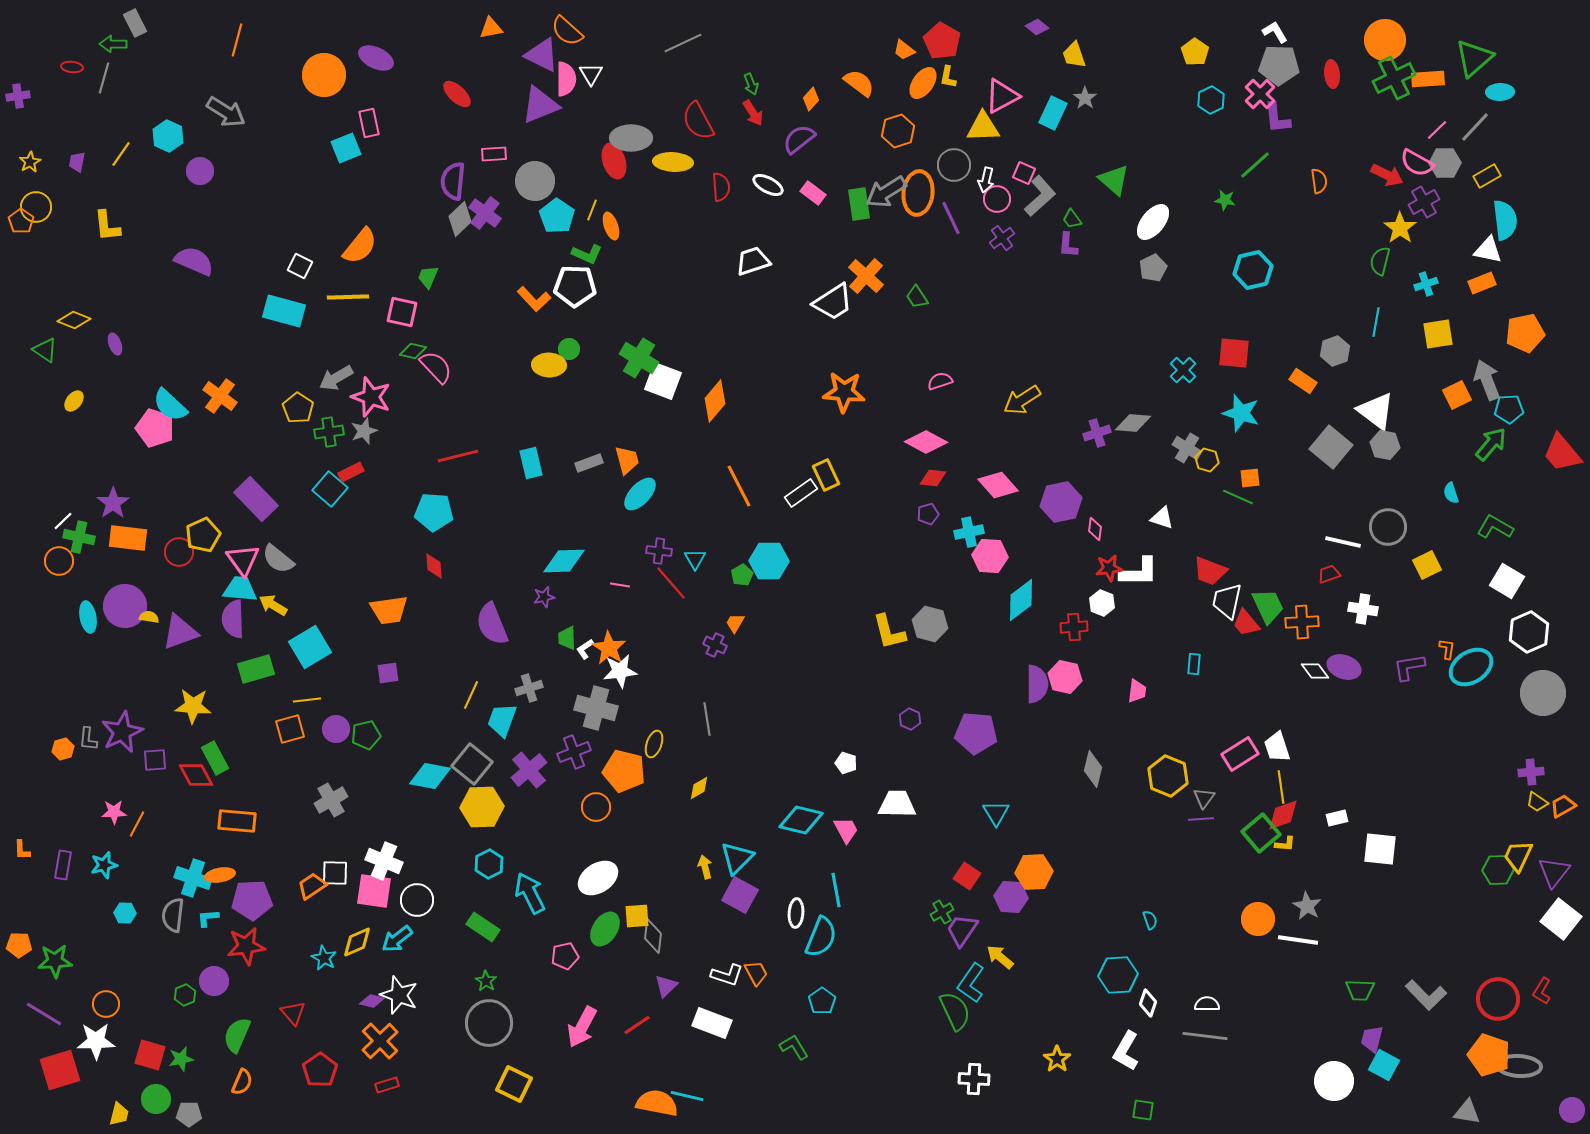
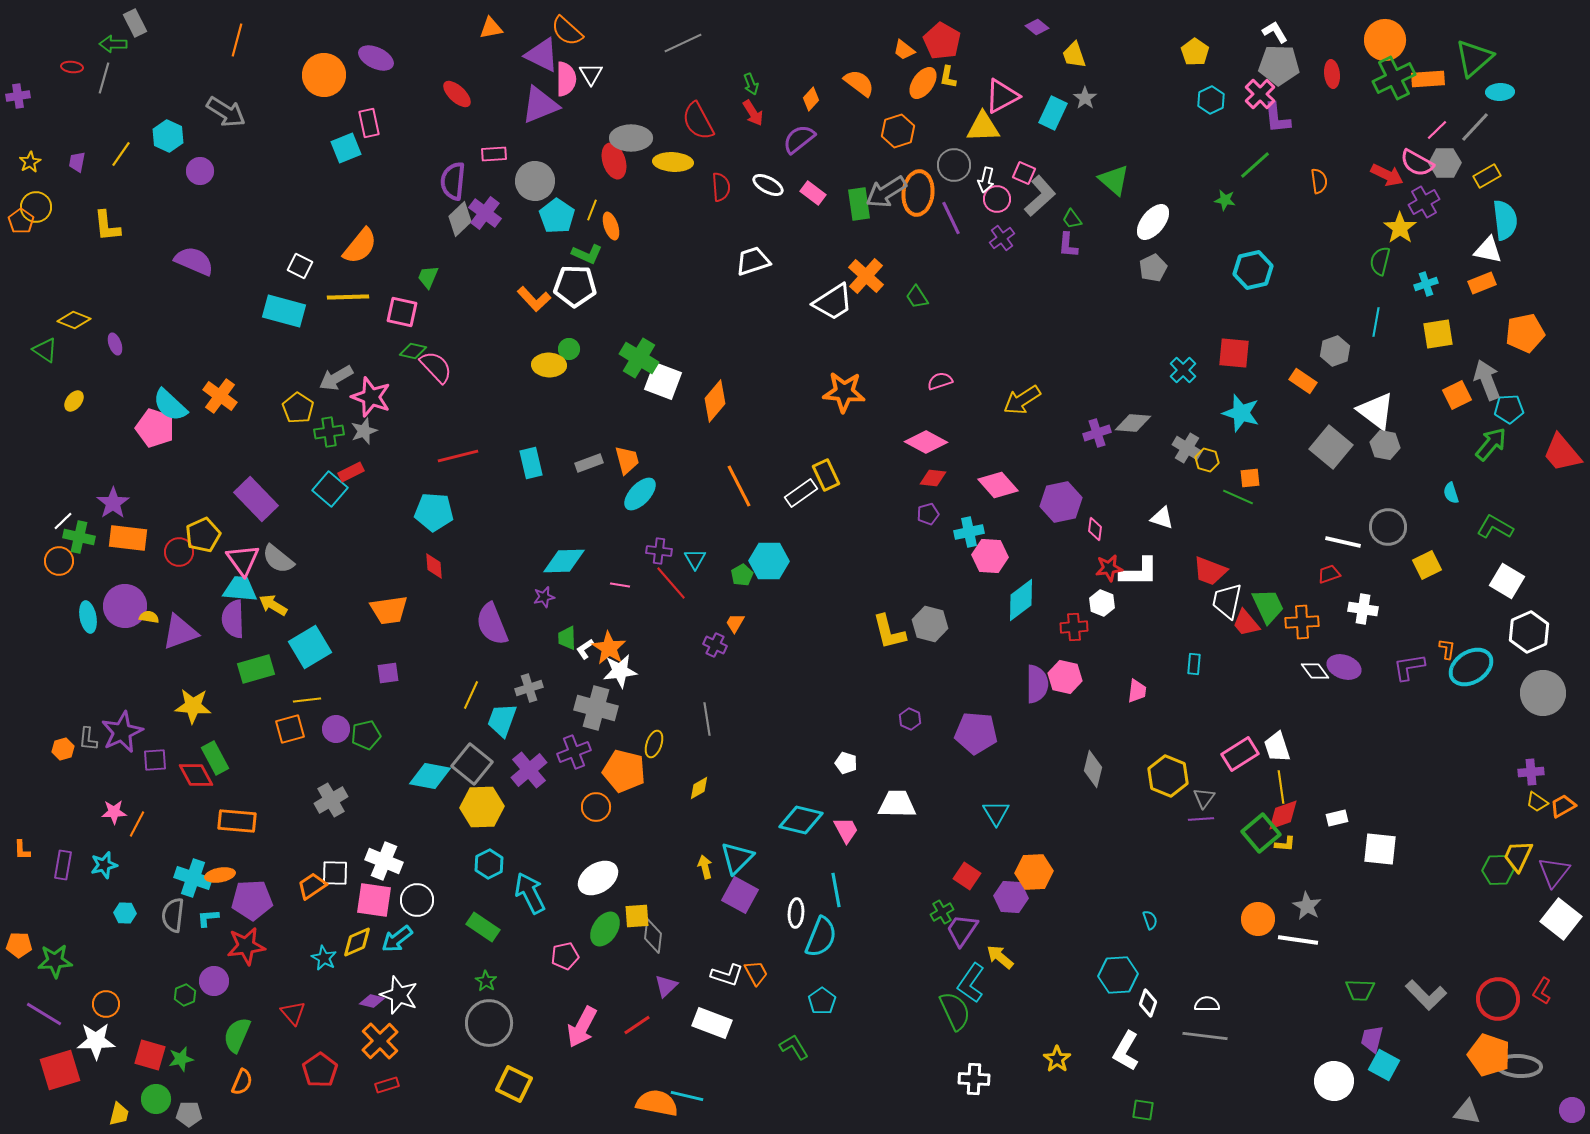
pink square at (374, 891): moved 9 px down
